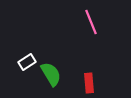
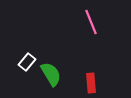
white rectangle: rotated 18 degrees counterclockwise
red rectangle: moved 2 px right
